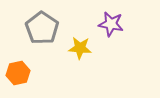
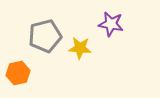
gray pentagon: moved 3 px right, 8 px down; rotated 24 degrees clockwise
